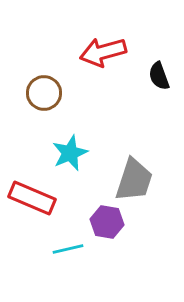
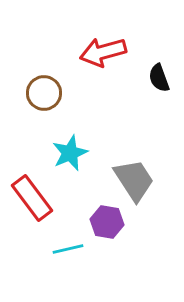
black semicircle: moved 2 px down
gray trapezoid: rotated 51 degrees counterclockwise
red rectangle: rotated 30 degrees clockwise
